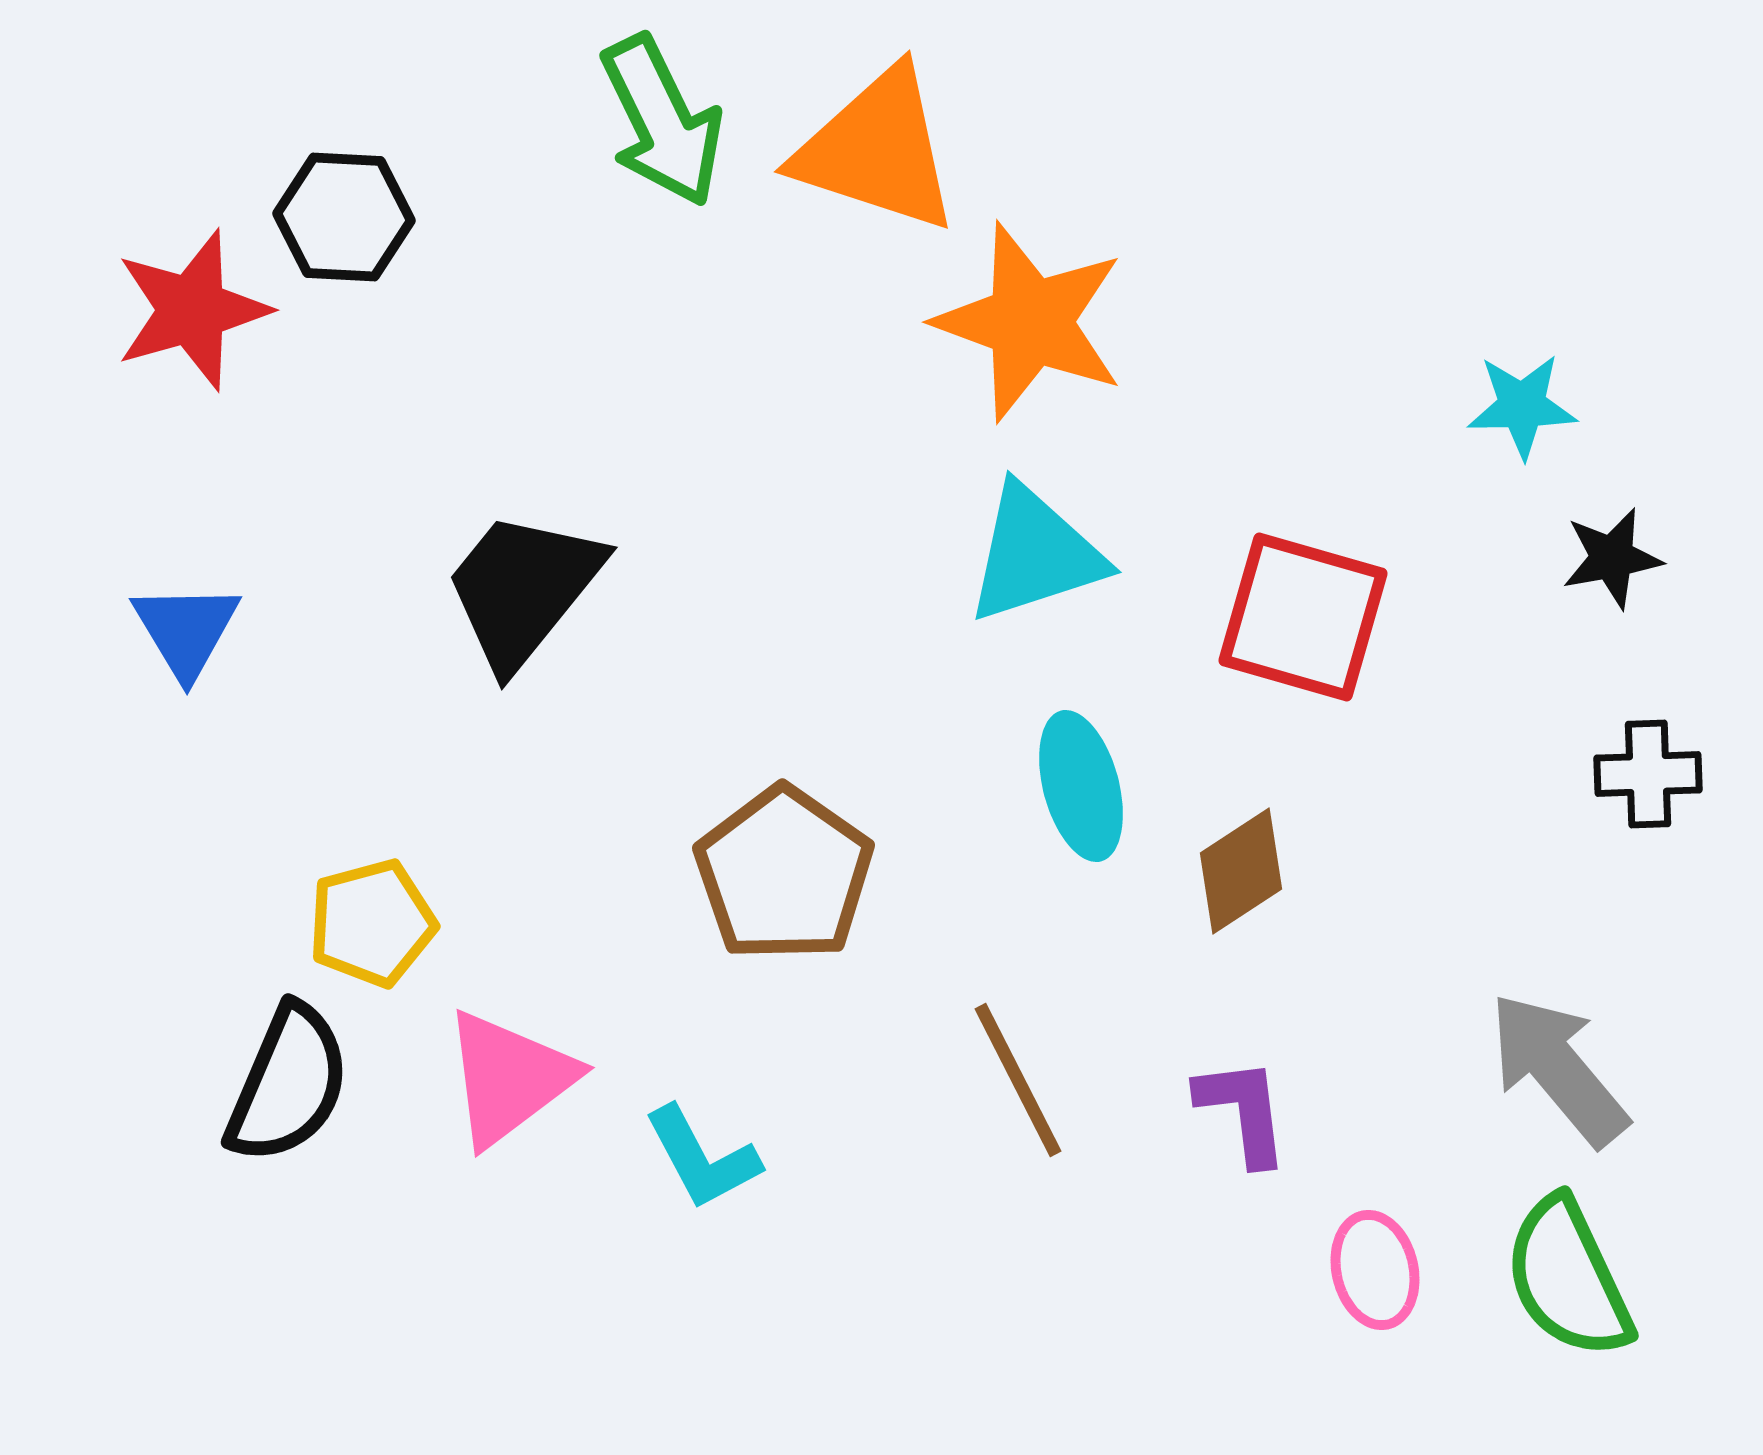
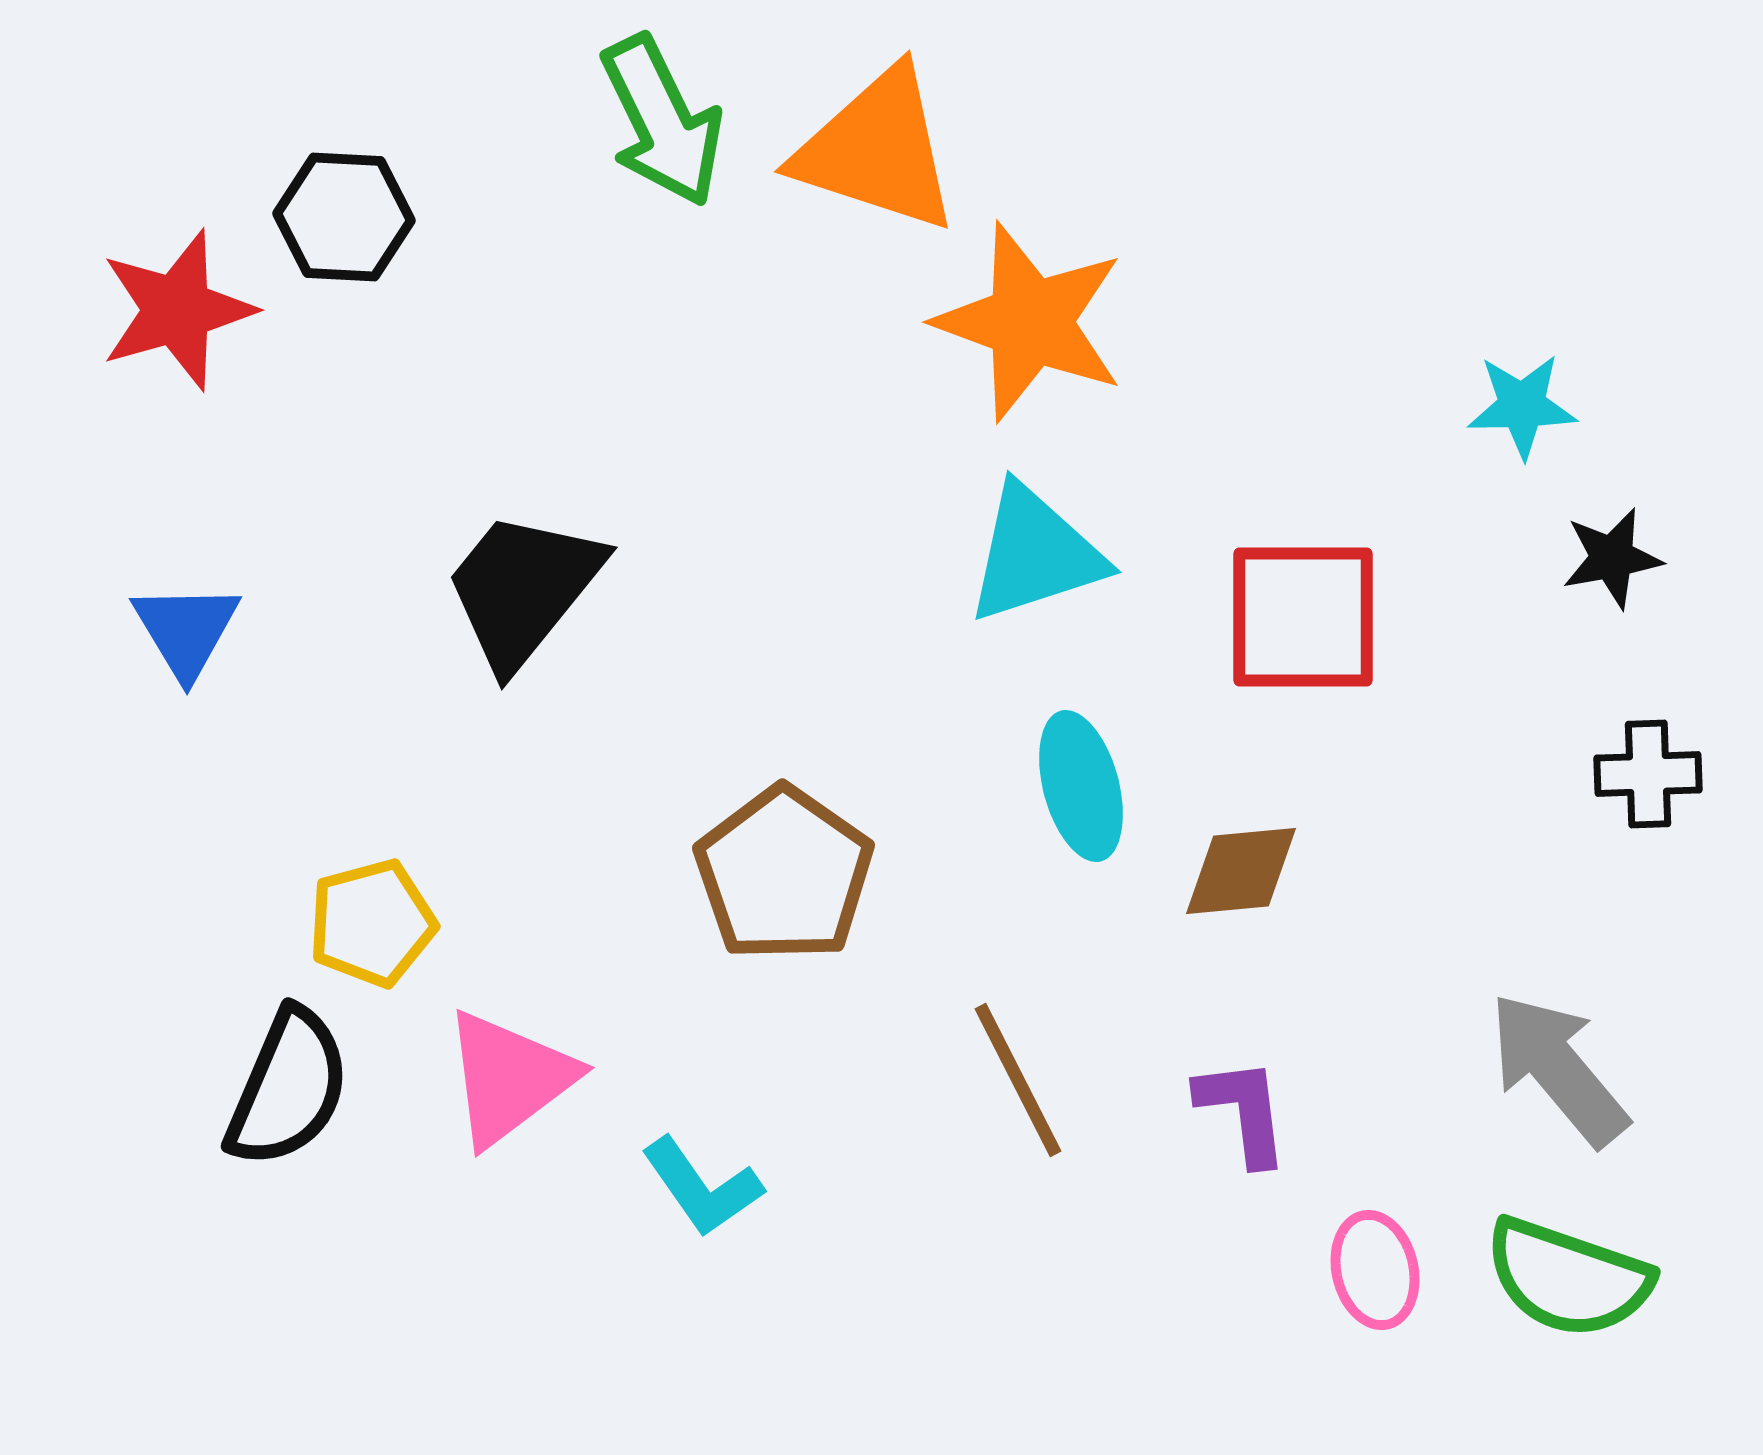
red star: moved 15 px left
red square: rotated 16 degrees counterclockwise
brown diamond: rotated 28 degrees clockwise
black semicircle: moved 4 px down
cyan L-shape: moved 29 px down; rotated 7 degrees counterclockwise
green semicircle: rotated 46 degrees counterclockwise
